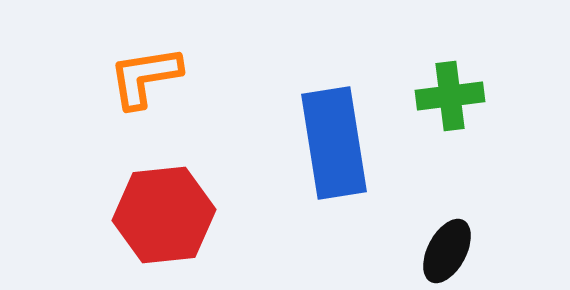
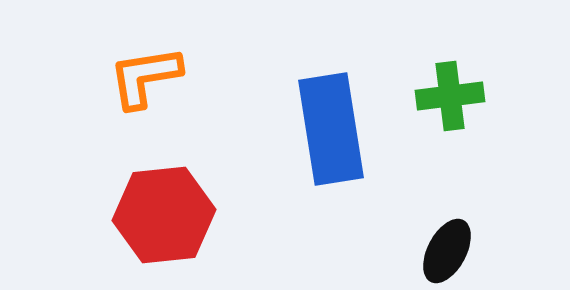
blue rectangle: moved 3 px left, 14 px up
